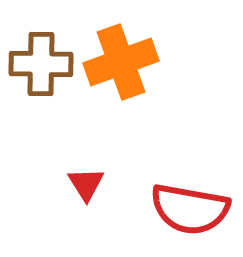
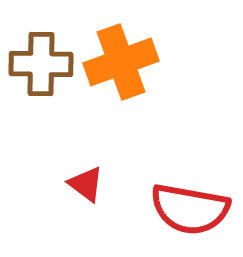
red triangle: rotated 21 degrees counterclockwise
